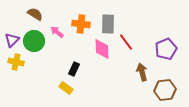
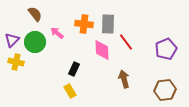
brown semicircle: rotated 21 degrees clockwise
orange cross: moved 3 px right
pink arrow: moved 1 px down
green circle: moved 1 px right, 1 px down
pink diamond: moved 1 px down
brown arrow: moved 18 px left, 7 px down
yellow rectangle: moved 4 px right, 3 px down; rotated 24 degrees clockwise
